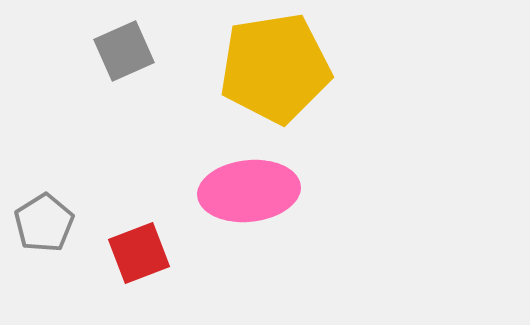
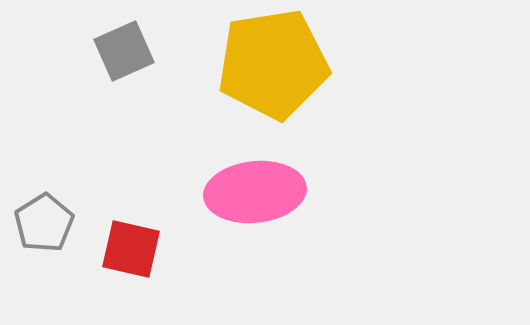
yellow pentagon: moved 2 px left, 4 px up
pink ellipse: moved 6 px right, 1 px down
red square: moved 8 px left, 4 px up; rotated 34 degrees clockwise
